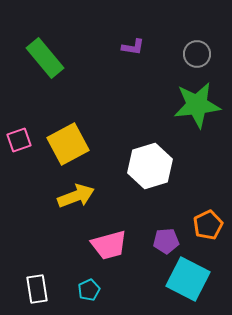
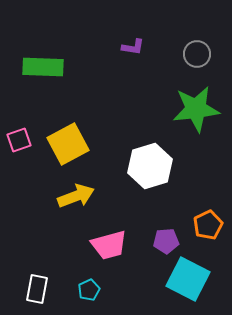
green rectangle: moved 2 px left, 9 px down; rotated 48 degrees counterclockwise
green star: moved 1 px left, 4 px down
white rectangle: rotated 20 degrees clockwise
